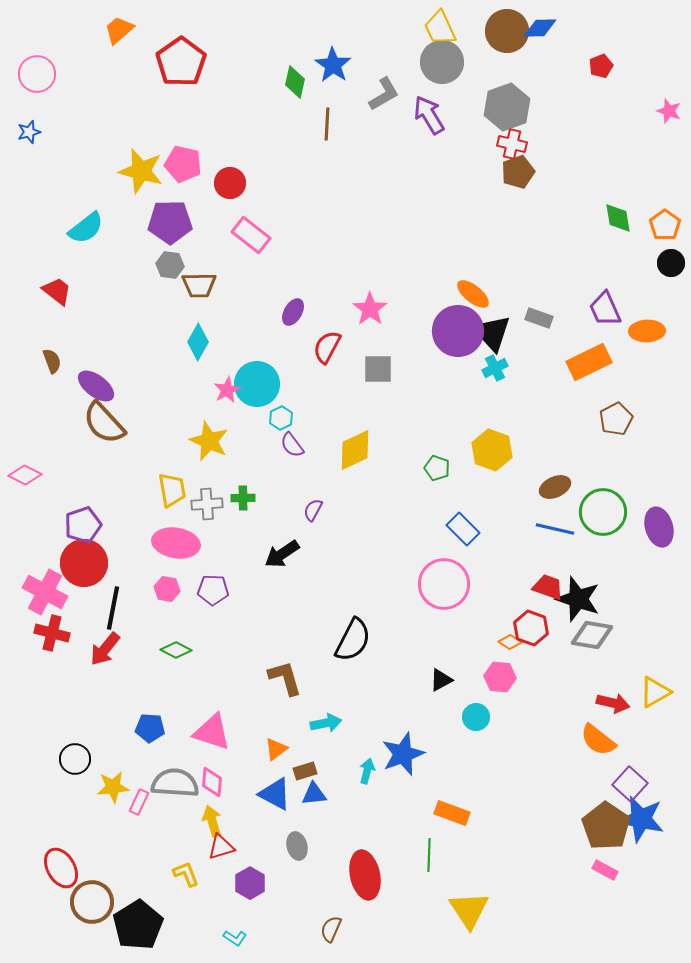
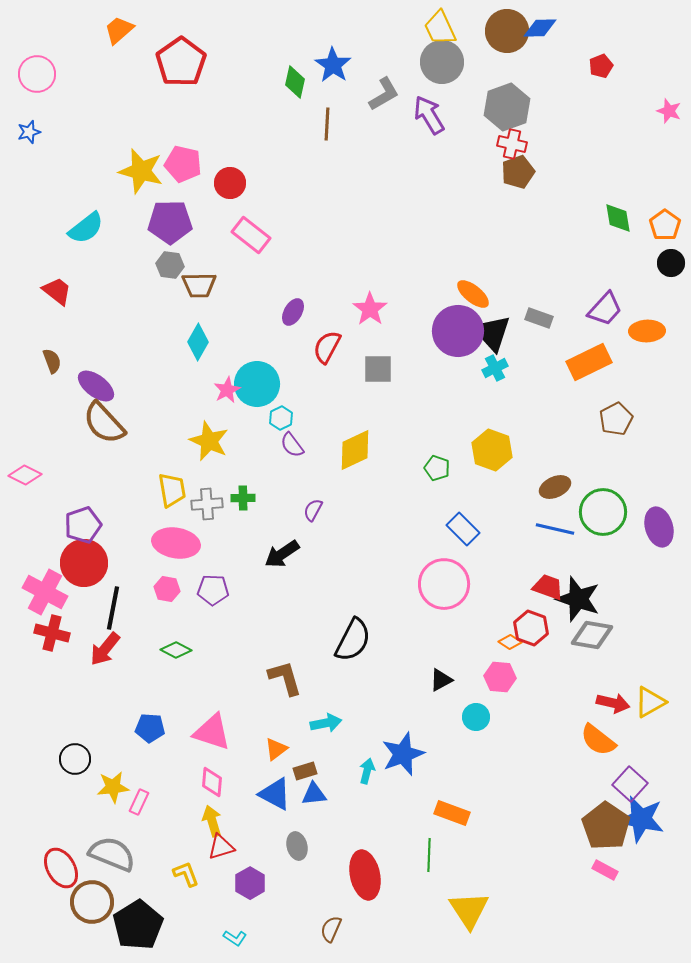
purple trapezoid at (605, 309): rotated 114 degrees counterclockwise
yellow triangle at (655, 692): moved 5 px left, 10 px down
gray semicircle at (175, 783): moved 63 px left, 71 px down; rotated 18 degrees clockwise
